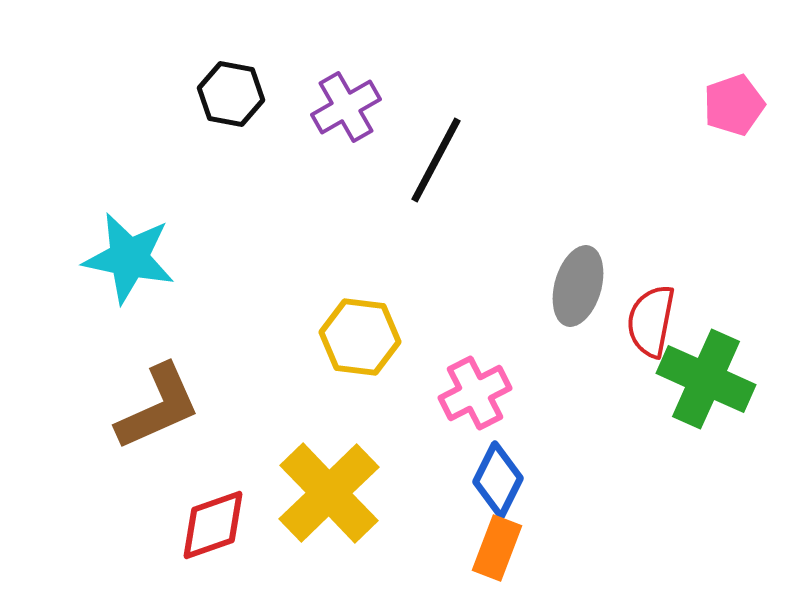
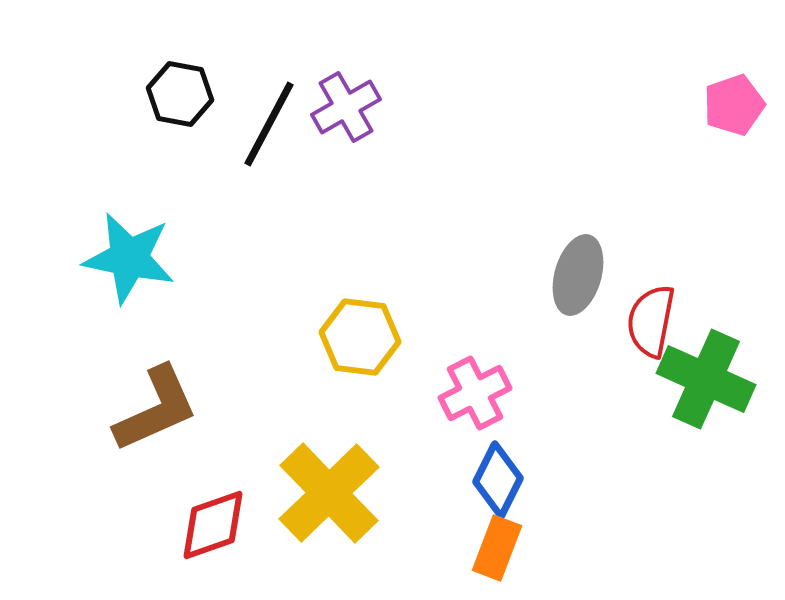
black hexagon: moved 51 px left
black line: moved 167 px left, 36 px up
gray ellipse: moved 11 px up
brown L-shape: moved 2 px left, 2 px down
